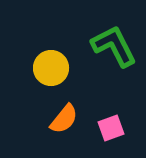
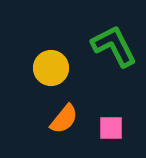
pink square: rotated 20 degrees clockwise
